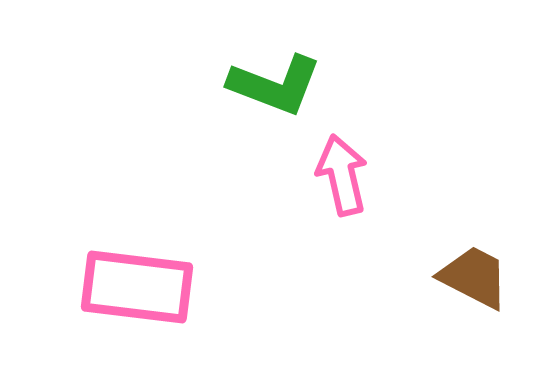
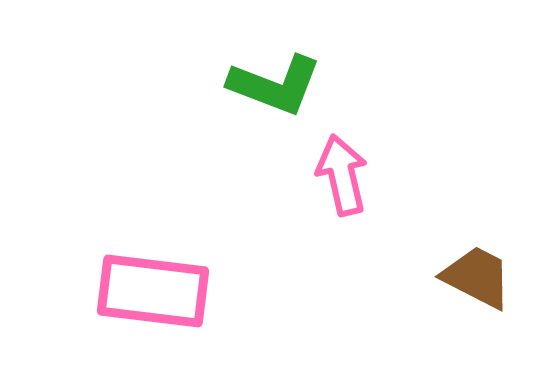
brown trapezoid: moved 3 px right
pink rectangle: moved 16 px right, 4 px down
